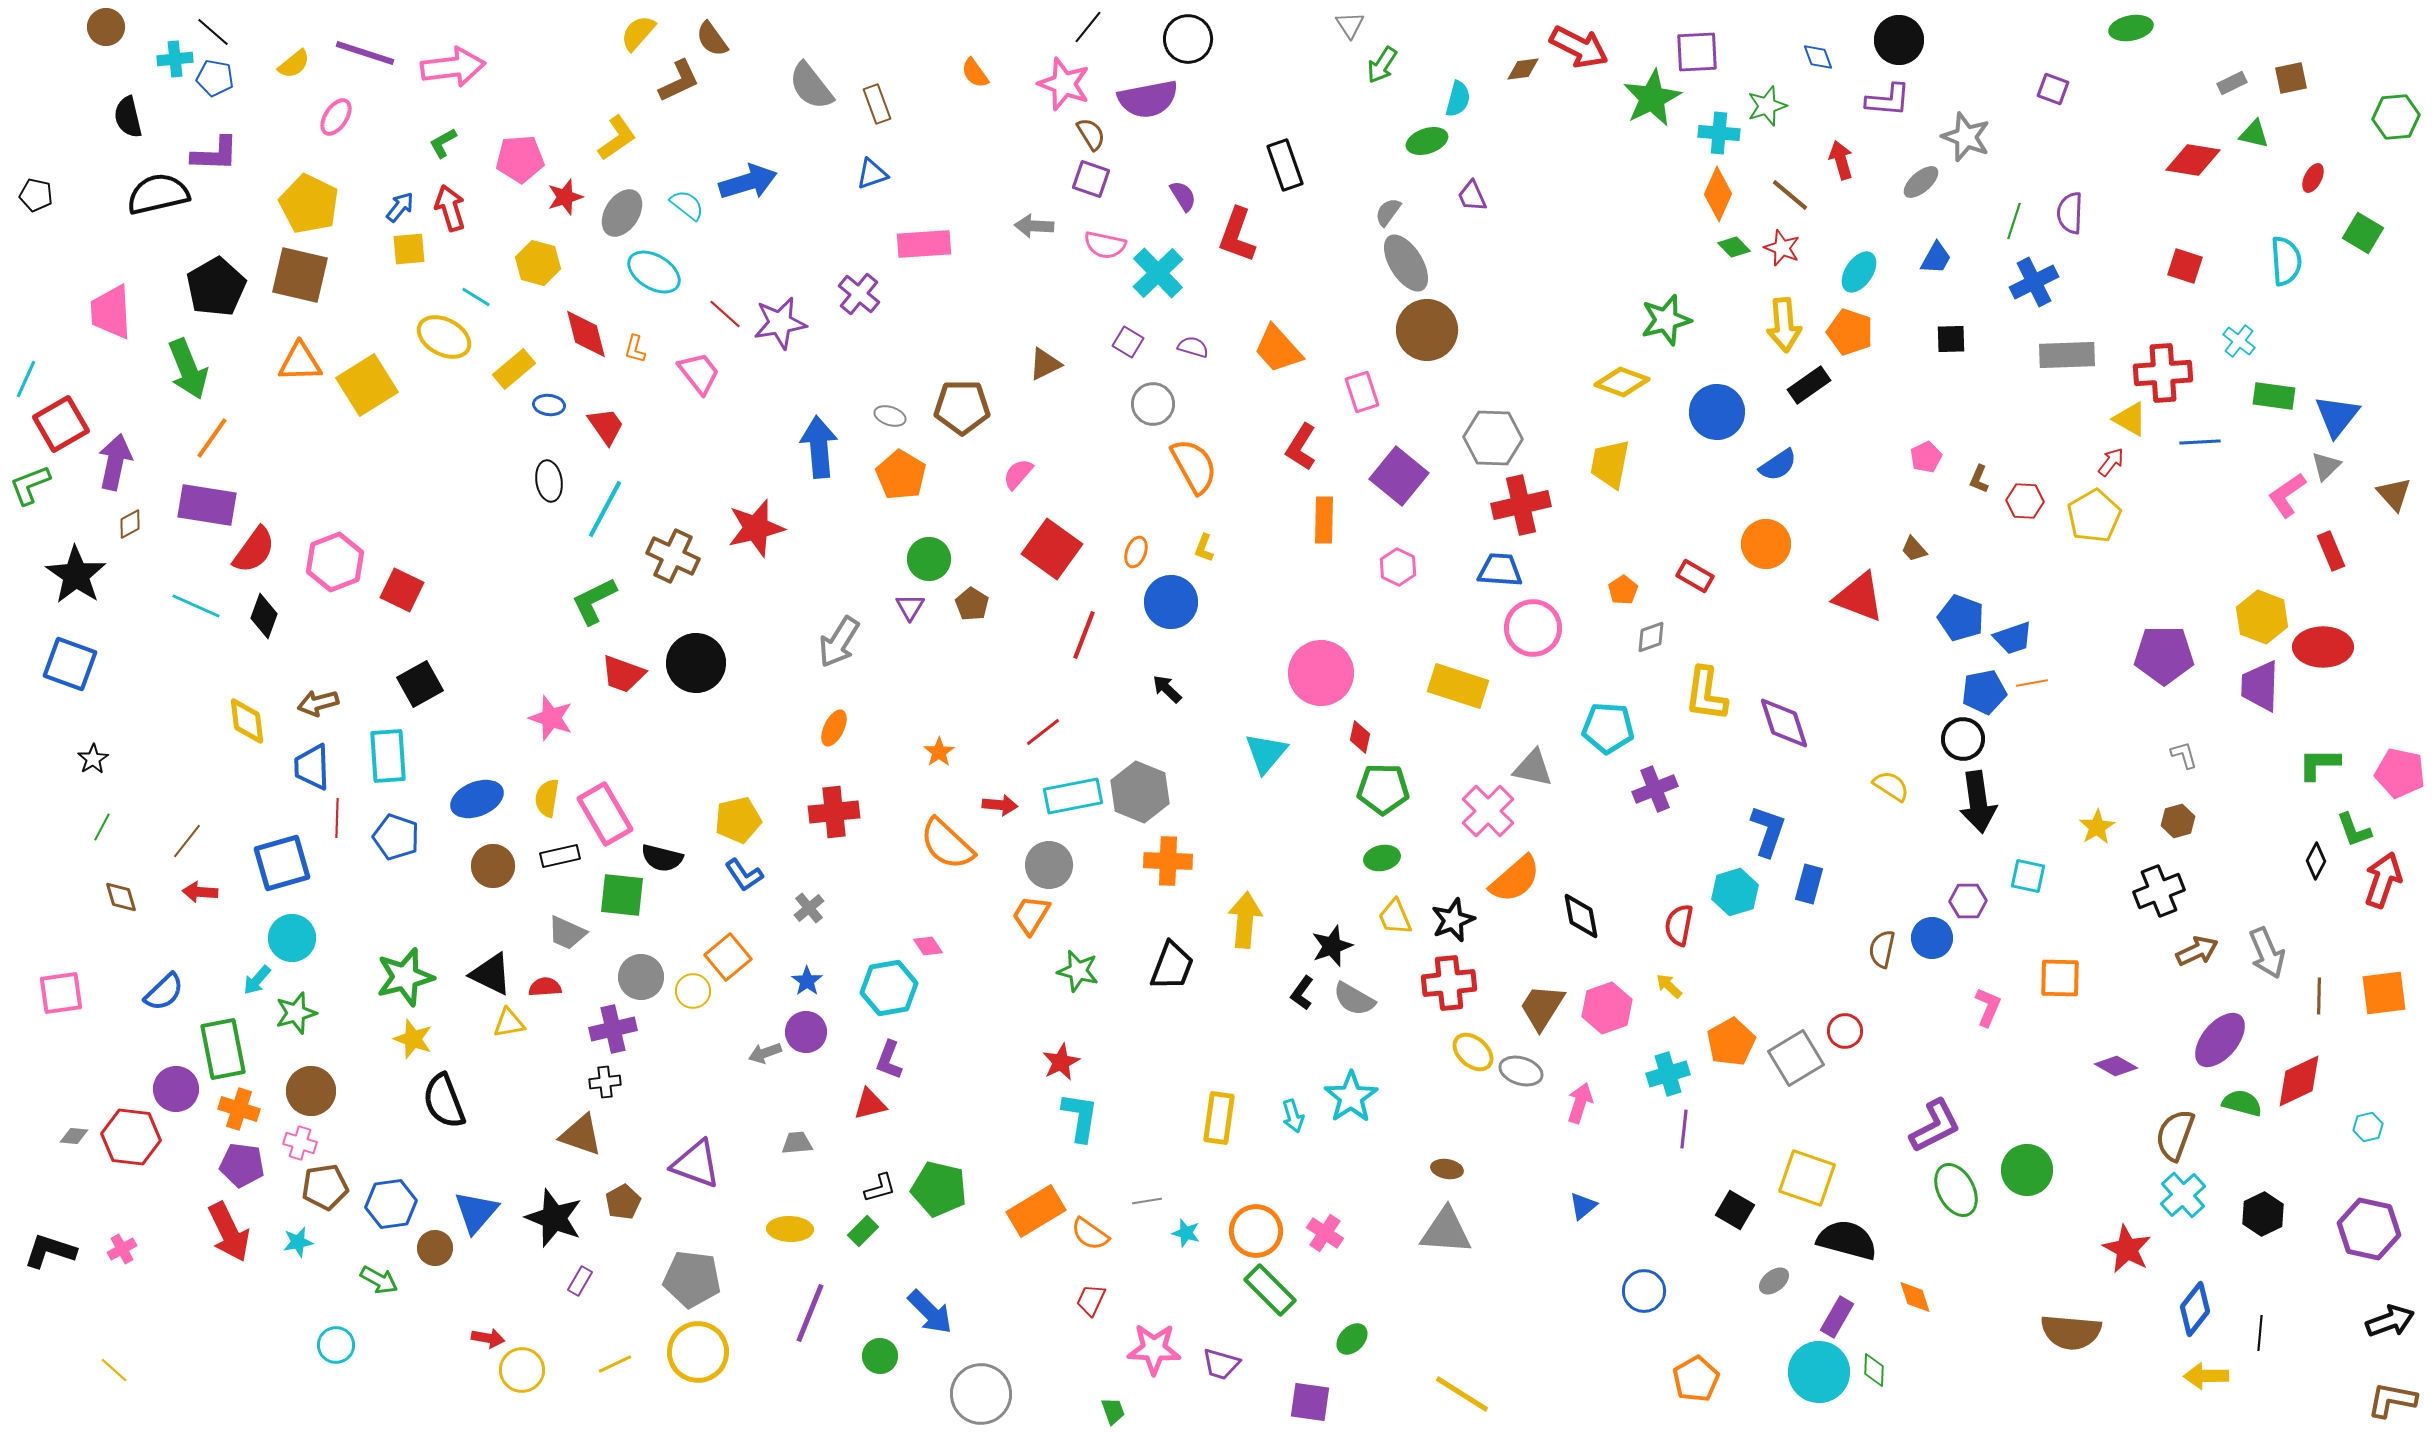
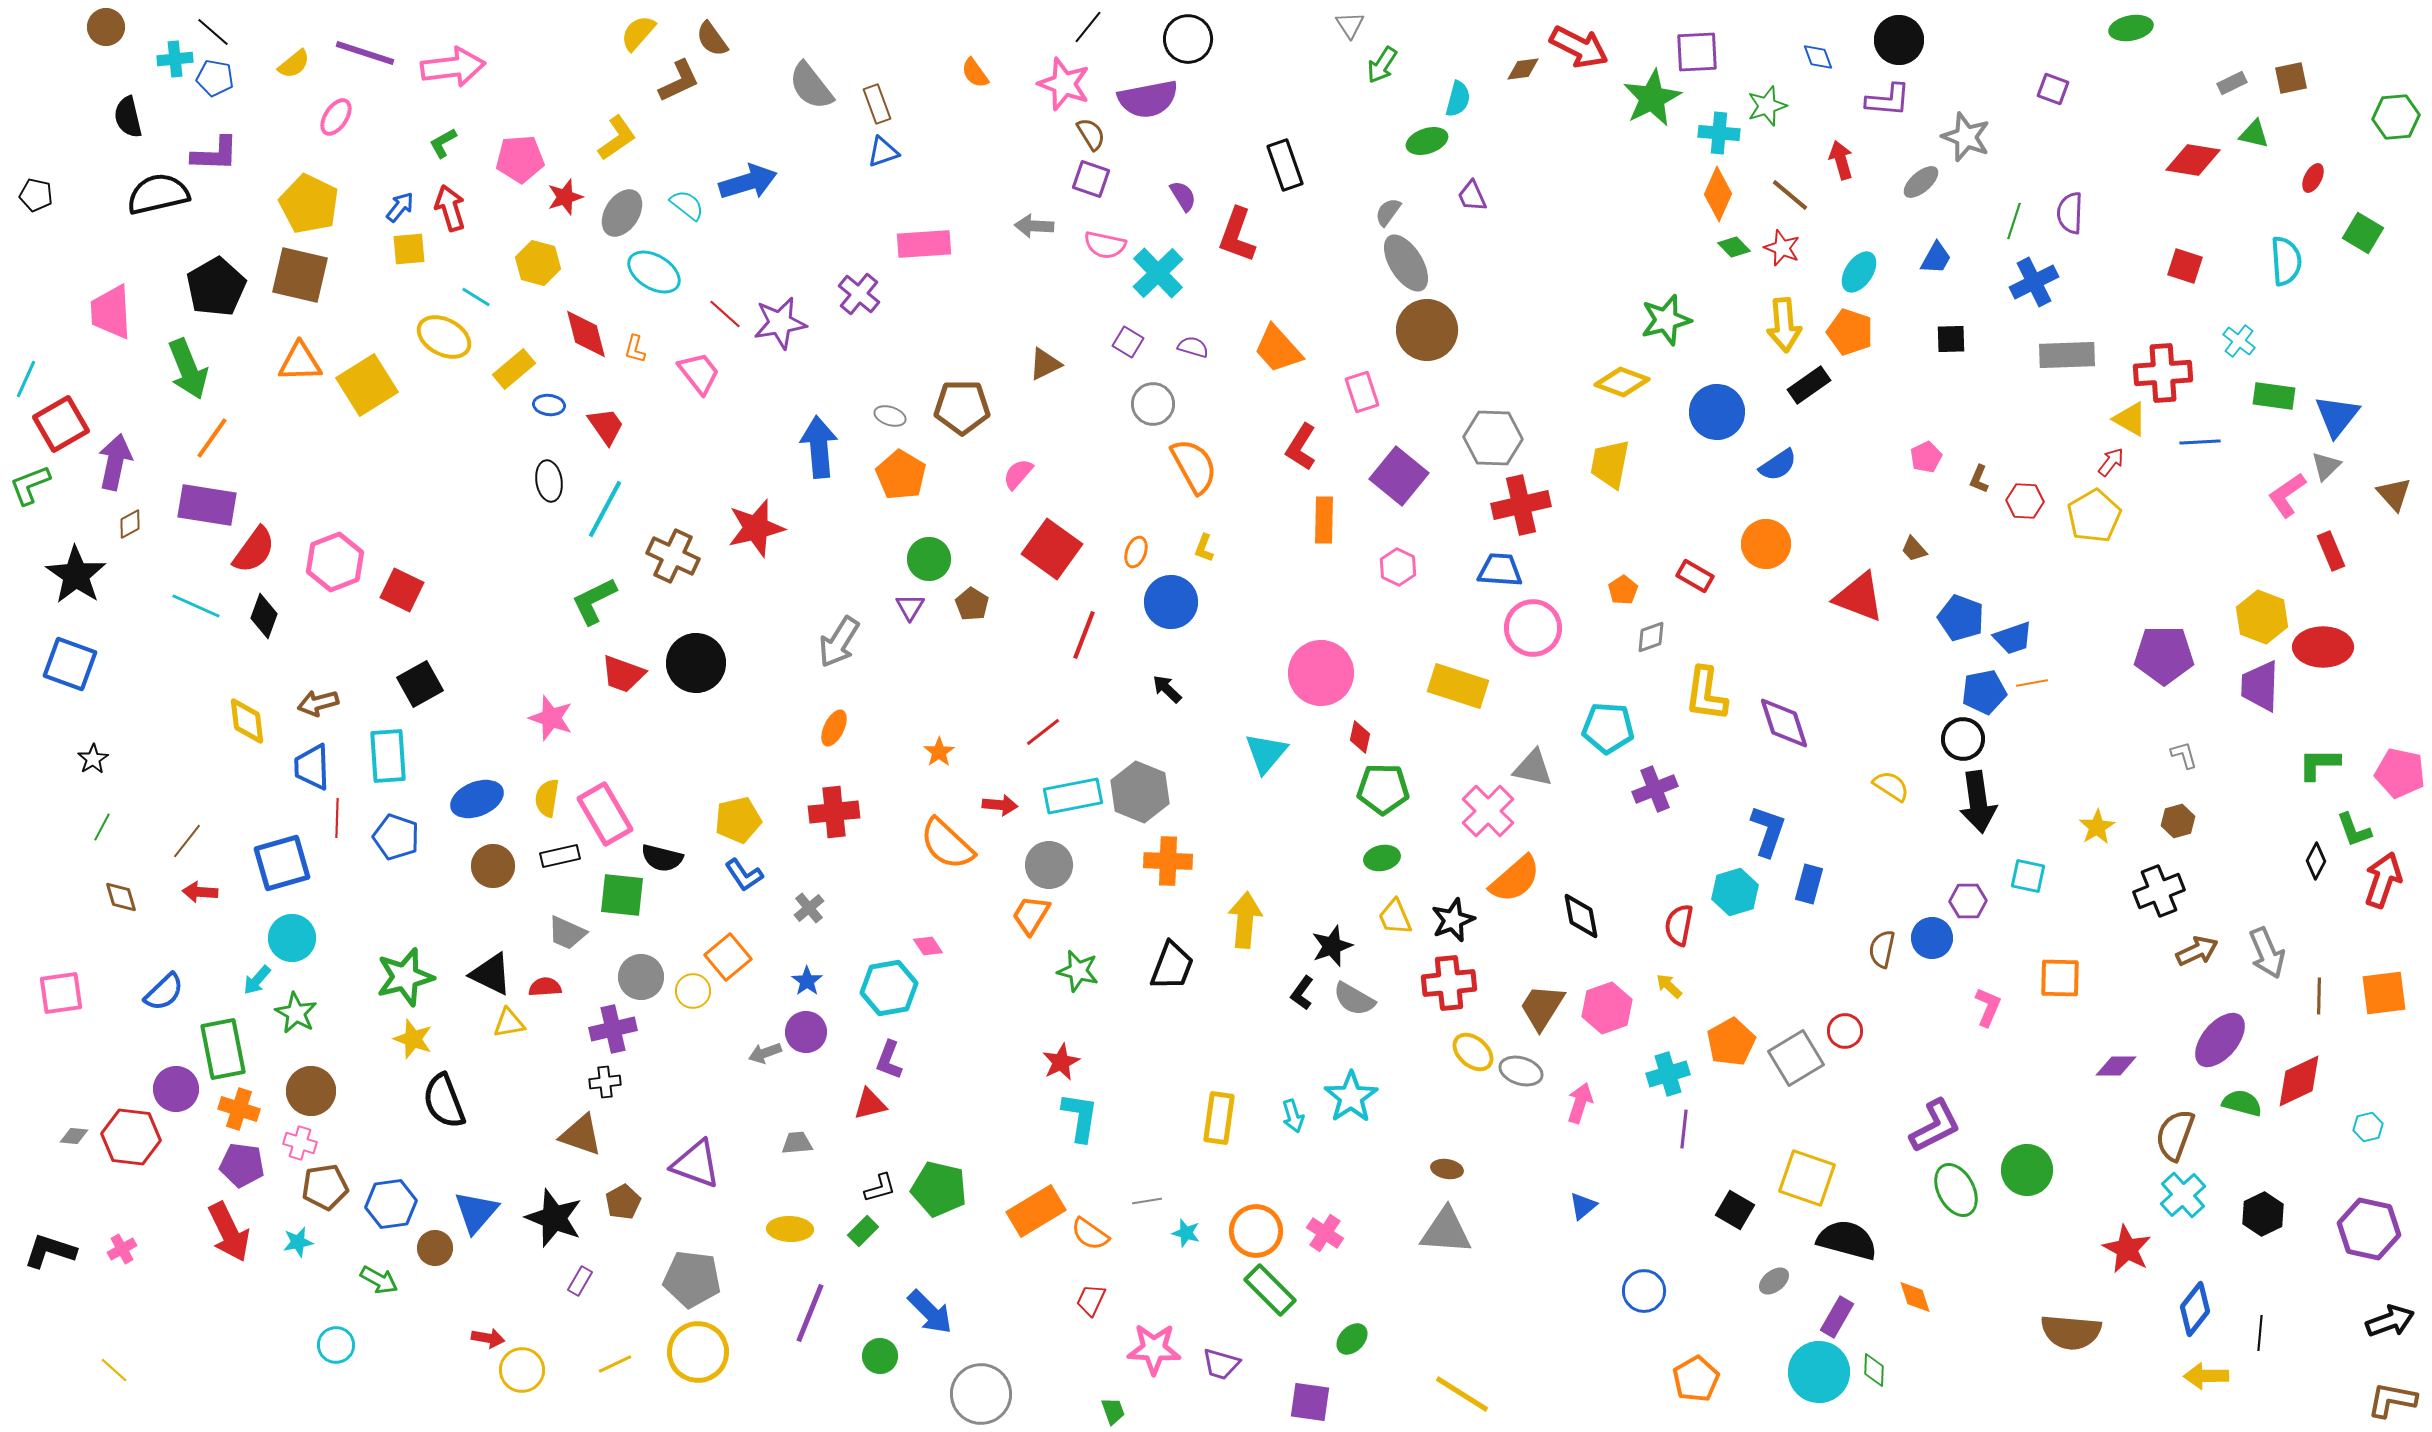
blue triangle at (872, 174): moved 11 px right, 22 px up
green star at (296, 1013): rotated 27 degrees counterclockwise
purple diamond at (2116, 1066): rotated 30 degrees counterclockwise
